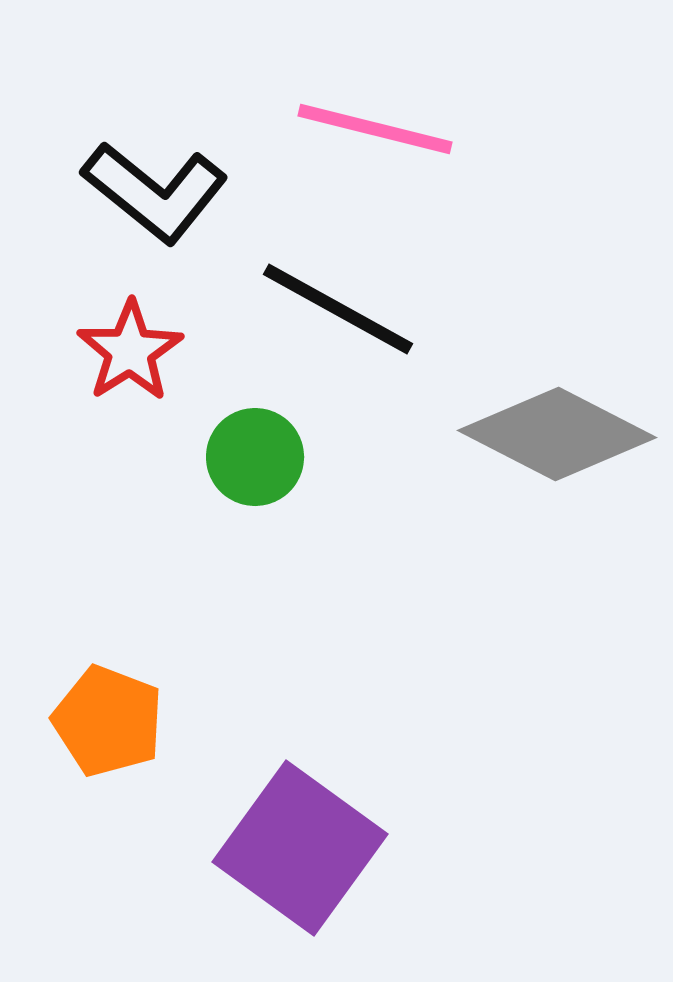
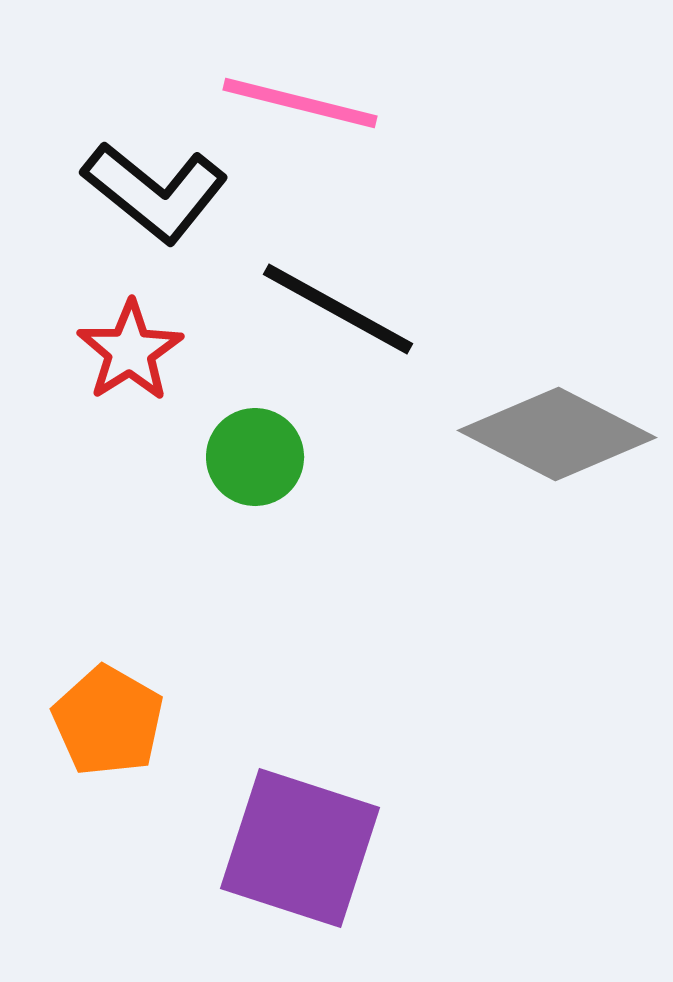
pink line: moved 75 px left, 26 px up
orange pentagon: rotated 9 degrees clockwise
purple square: rotated 18 degrees counterclockwise
